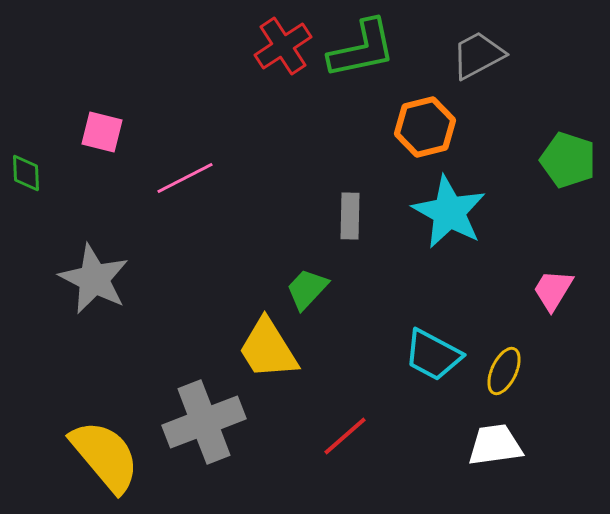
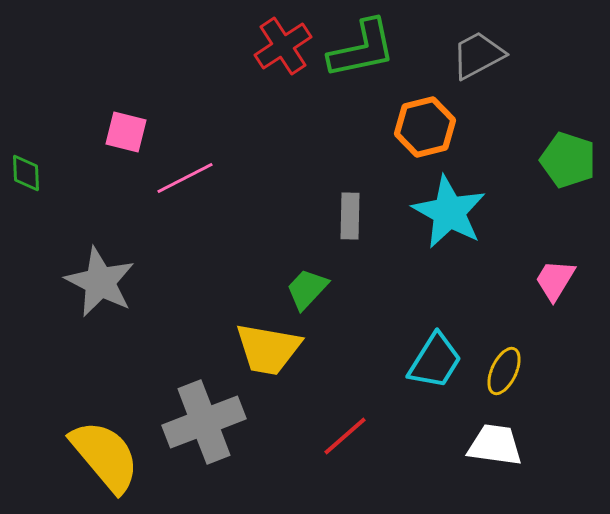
pink square: moved 24 px right
gray star: moved 6 px right, 3 px down
pink trapezoid: moved 2 px right, 10 px up
yellow trapezoid: rotated 48 degrees counterclockwise
cyan trapezoid: moved 2 px right, 6 px down; rotated 86 degrees counterclockwise
white trapezoid: rotated 16 degrees clockwise
